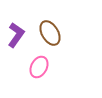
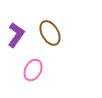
pink ellipse: moved 6 px left, 3 px down
